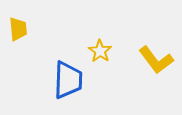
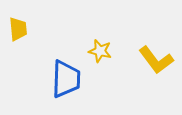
yellow star: rotated 20 degrees counterclockwise
blue trapezoid: moved 2 px left, 1 px up
